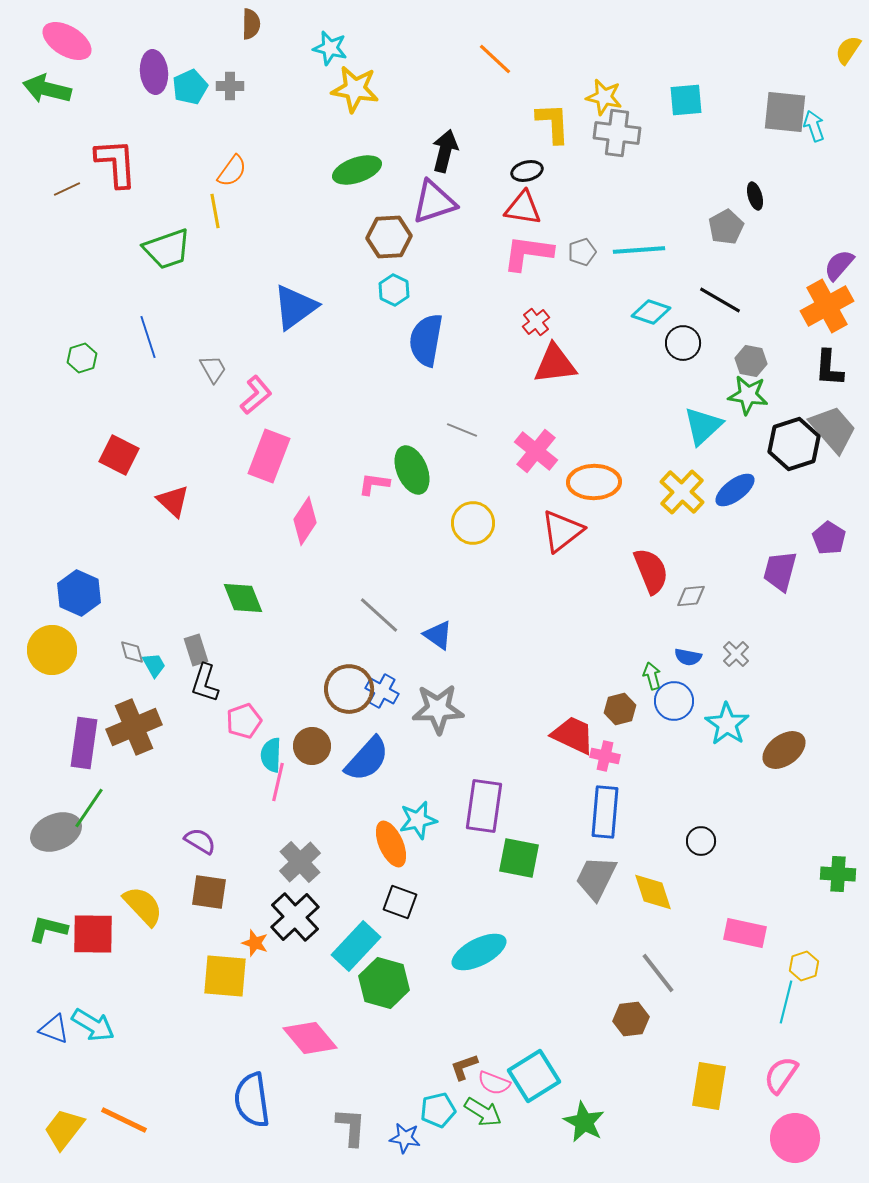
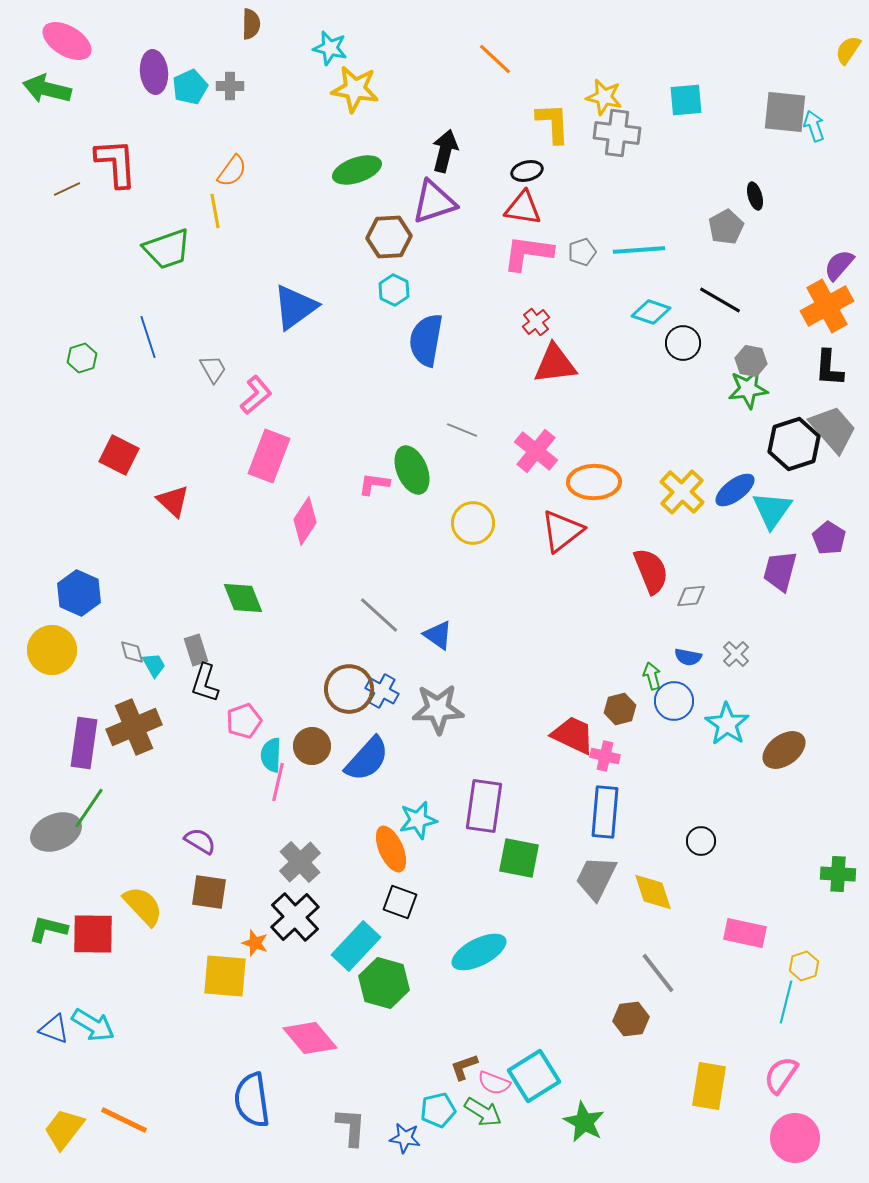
green star at (748, 395): moved 6 px up; rotated 15 degrees counterclockwise
cyan triangle at (703, 426): moved 69 px right, 84 px down; rotated 12 degrees counterclockwise
orange ellipse at (391, 844): moved 5 px down
